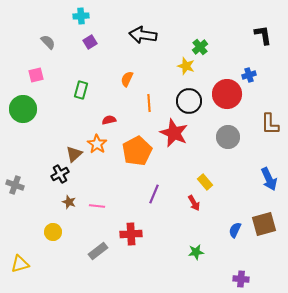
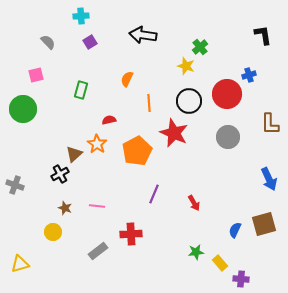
yellow rectangle: moved 15 px right, 81 px down
brown star: moved 4 px left, 6 px down
